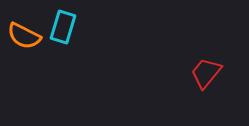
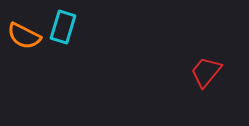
red trapezoid: moved 1 px up
